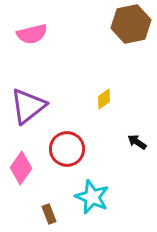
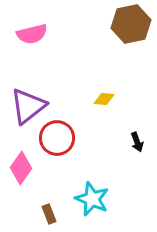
yellow diamond: rotated 40 degrees clockwise
black arrow: rotated 144 degrees counterclockwise
red circle: moved 10 px left, 11 px up
cyan star: moved 2 px down
